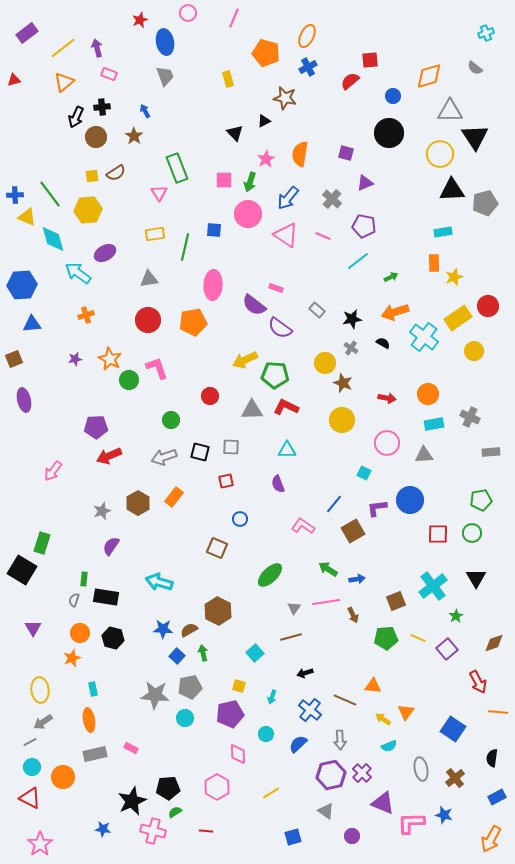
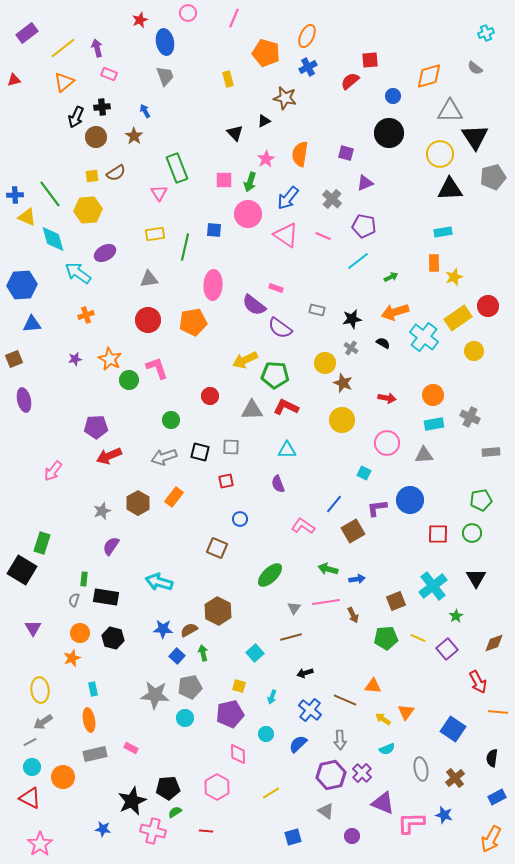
black triangle at (452, 190): moved 2 px left, 1 px up
gray pentagon at (485, 203): moved 8 px right, 26 px up
gray rectangle at (317, 310): rotated 28 degrees counterclockwise
orange circle at (428, 394): moved 5 px right, 1 px down
green arrow at (328, 569): rotated 18 degrees counterclockwise
cyan semicircle at (389, 746): moved 2 px left, 3 px down
